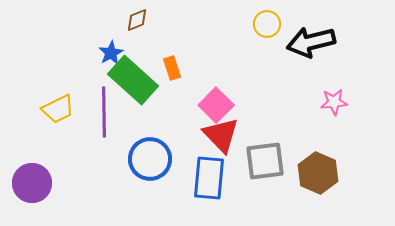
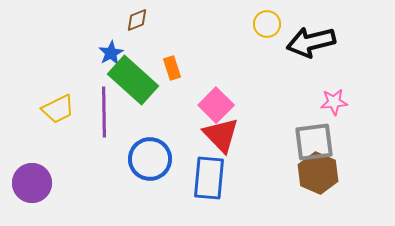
gray square: moved 49 px right, 19 px up
